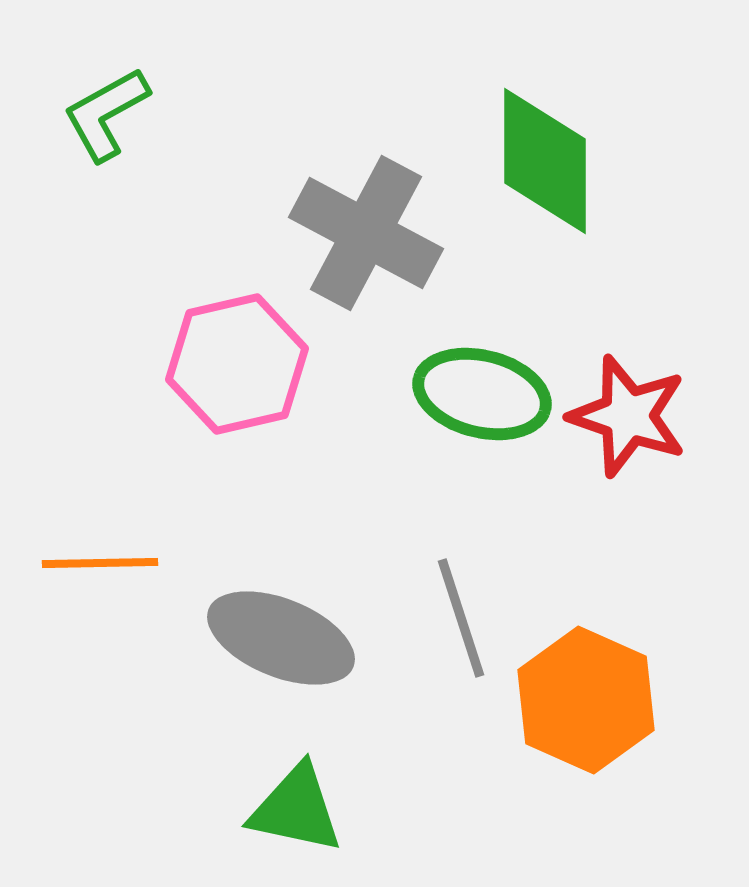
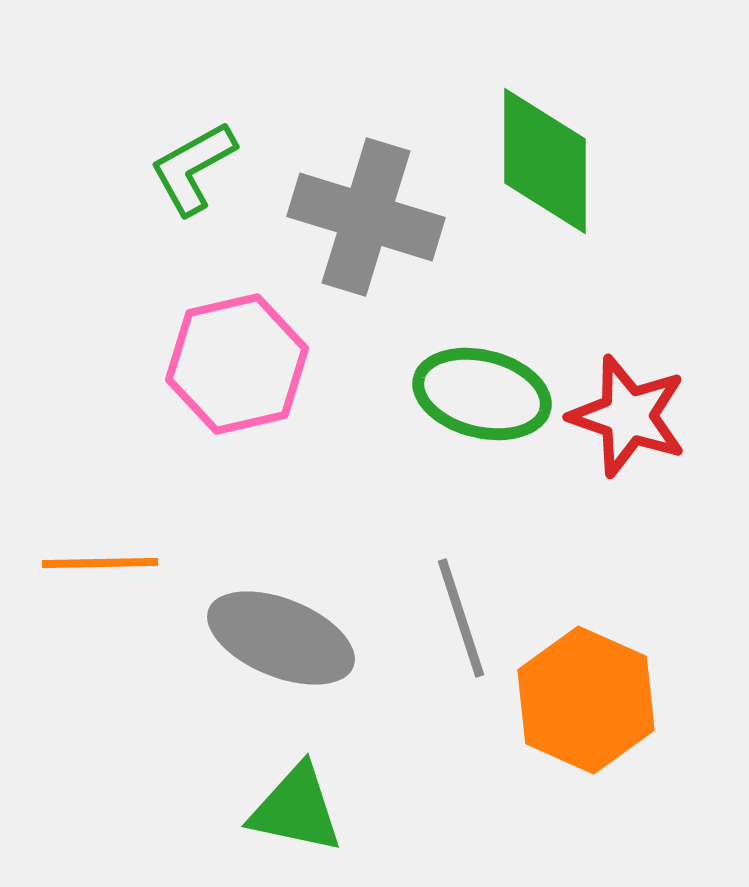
green L-shape: moved 87 px right, 54 px down
gray cross: moved 16 px up; rotated 11 degrees counterclockwise
